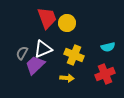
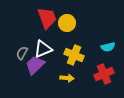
red cross: moved 1 px left
